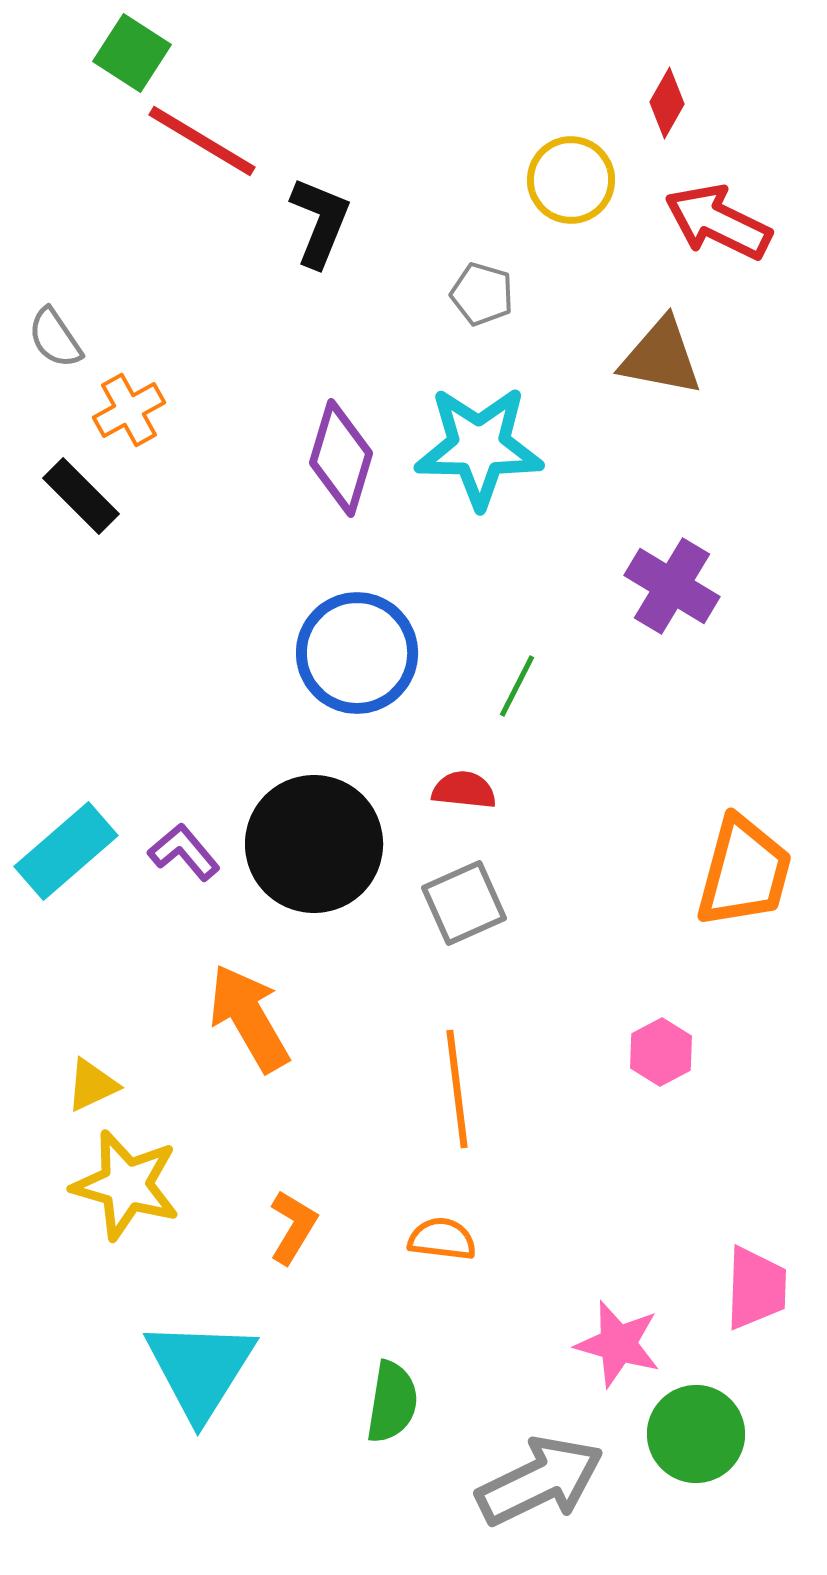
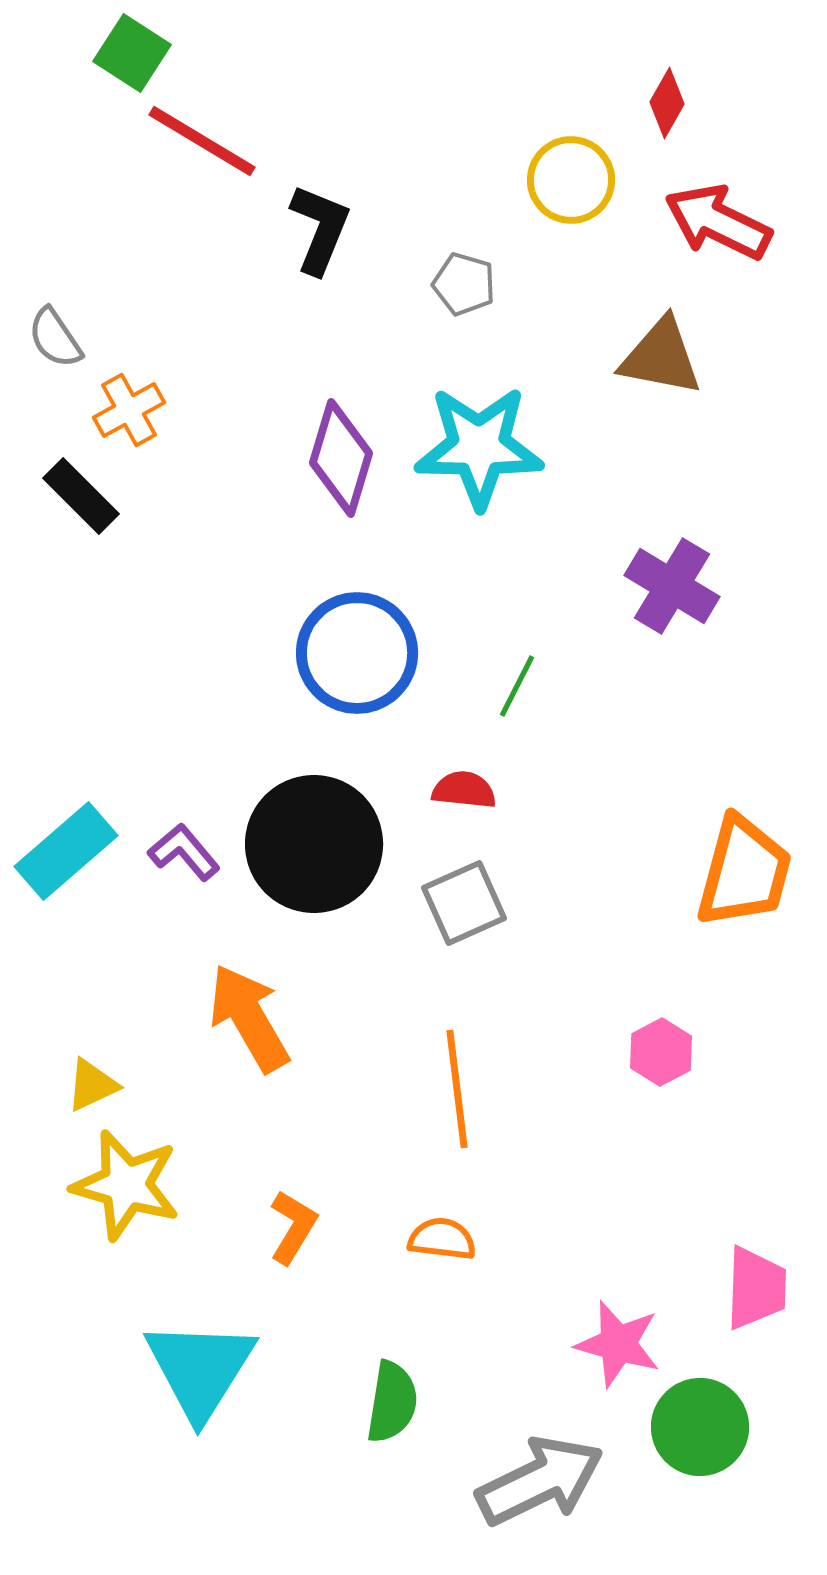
black L-shape: moved 7 px down
gray pentagon: moved 18 px left, 10 px up
green circle: moved 4 px right, 7 px up
